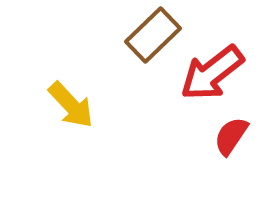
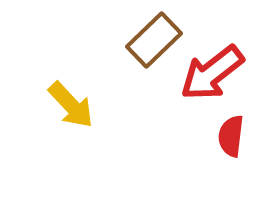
brown rectangle: moved 1 px right, 5 px down
red semicircle: rotated 27 degrees counterclockwise
